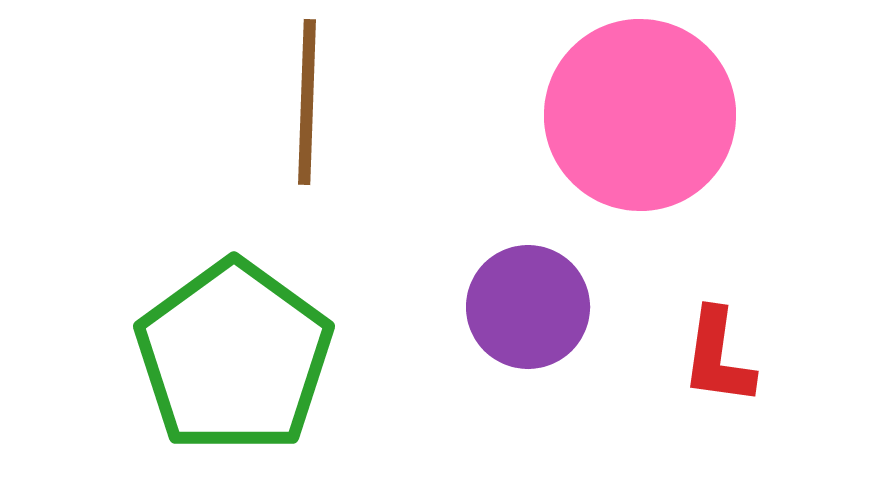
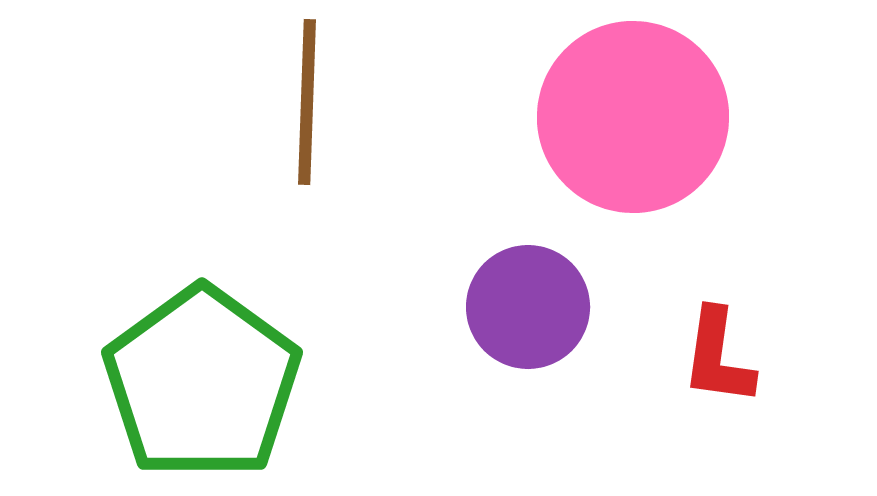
pink circle: moved 7 px left, 2 px down
green pentagon: moved 32 px left, 26 px down
